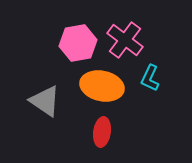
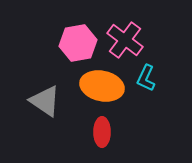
cyan L-shape: moved 4 px left
red ellipse: rotated 8 degrees counterclockwise
